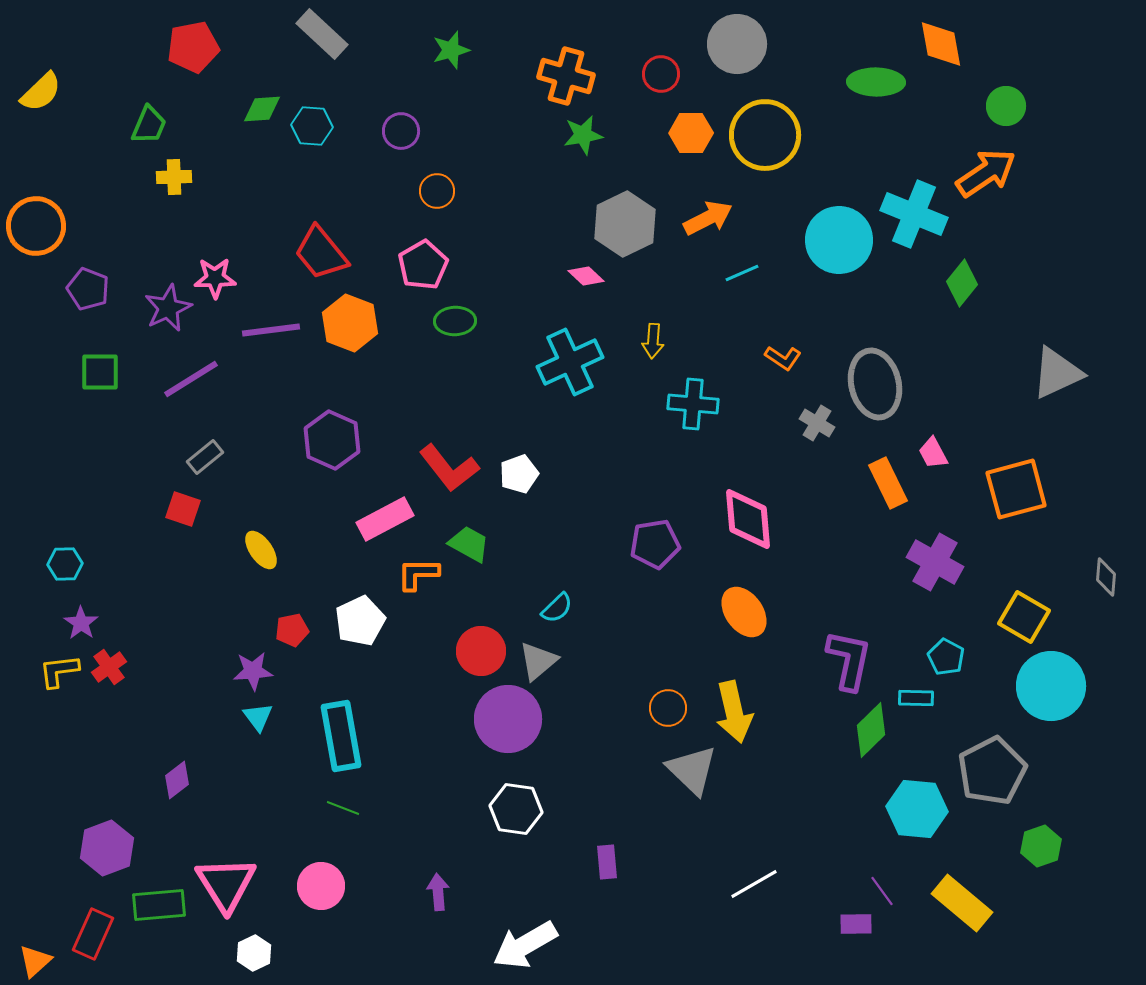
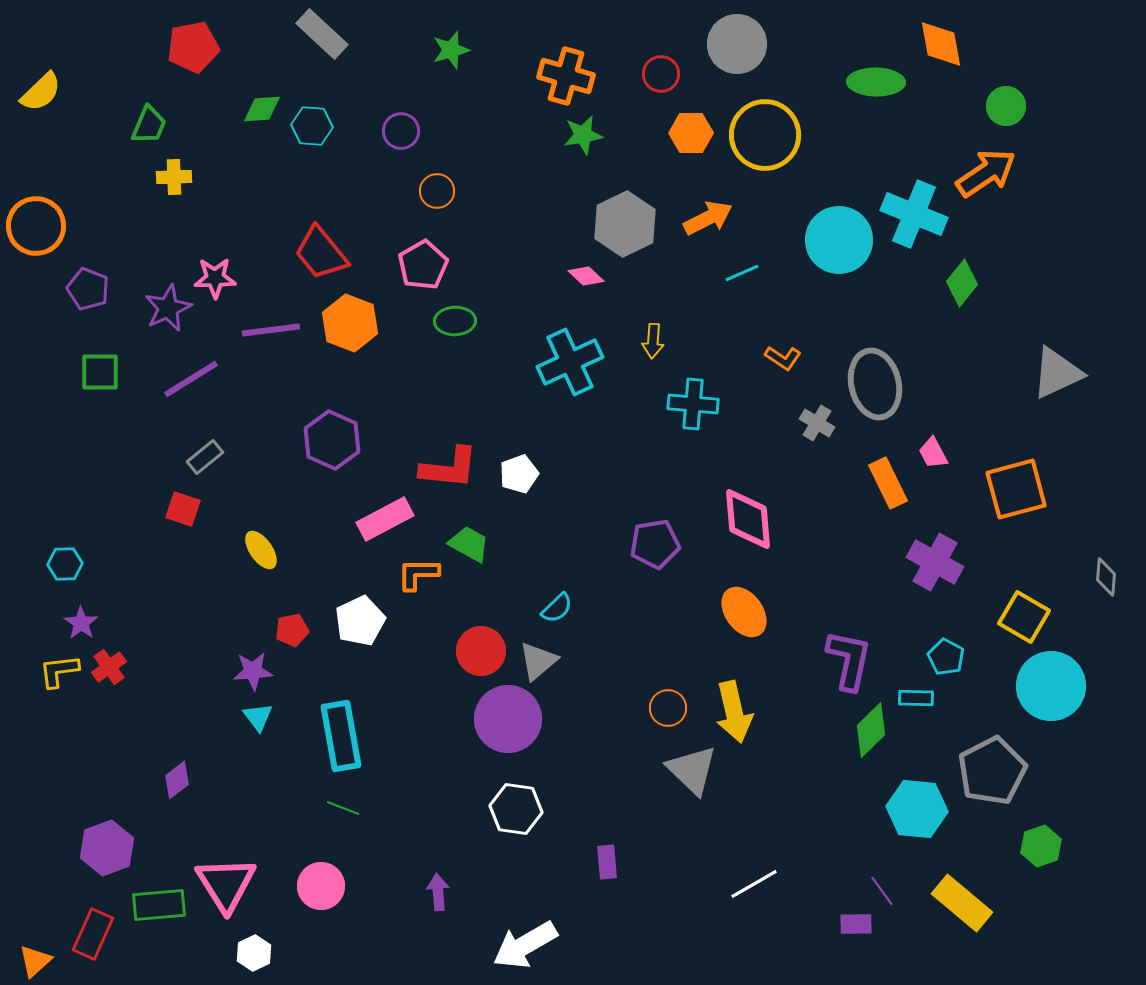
red L-shape at (449, 468): rotated 46 degrees counterclockwise
